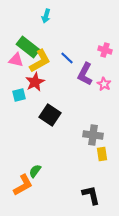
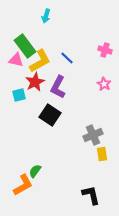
green rectangle: moved 3 px left, 1 px up; rotated 15 degrees clockwise
purple L-shape: moved 27 px left, 13 px down
gray cross: rotated 30 degrees counterclockwise
